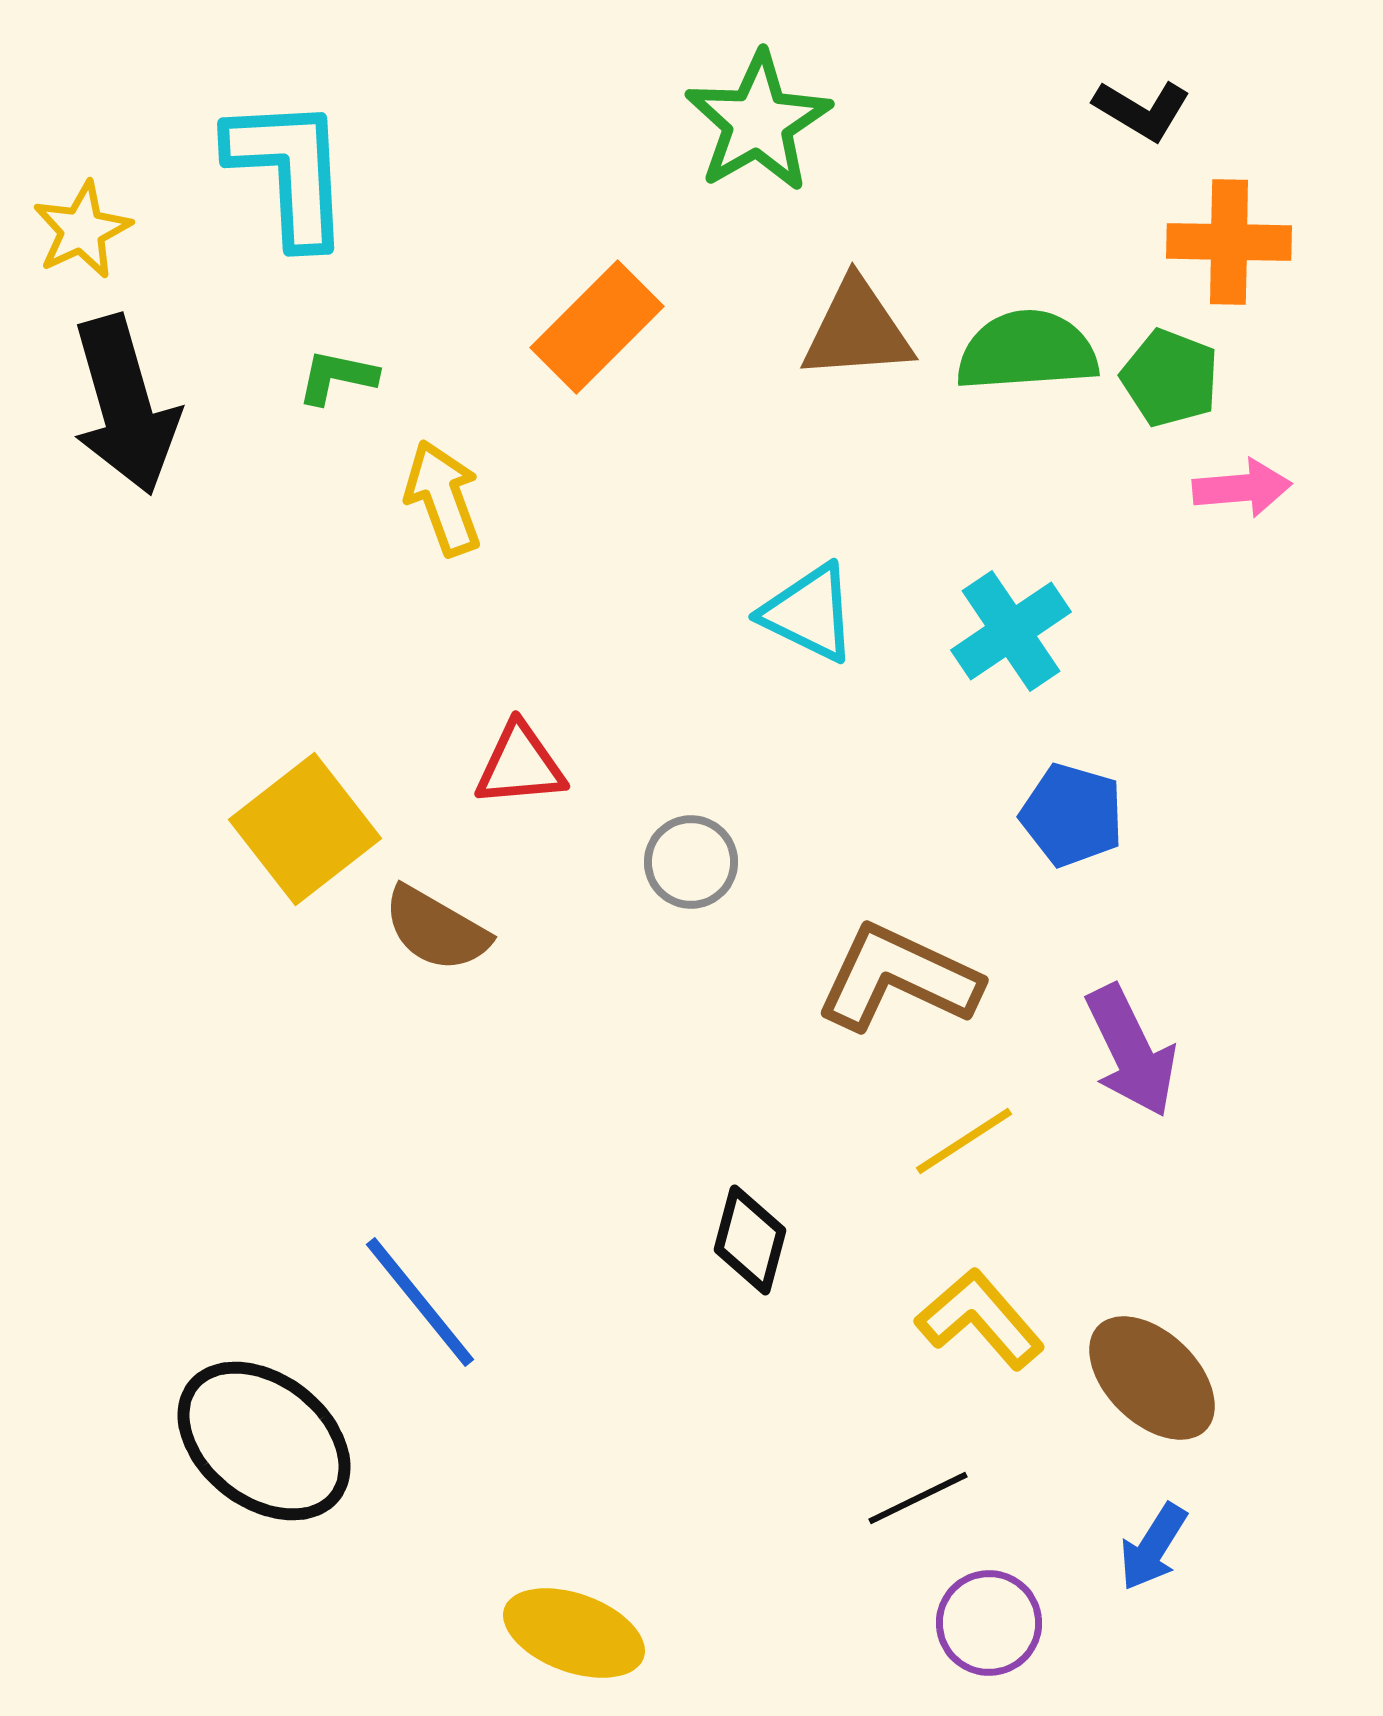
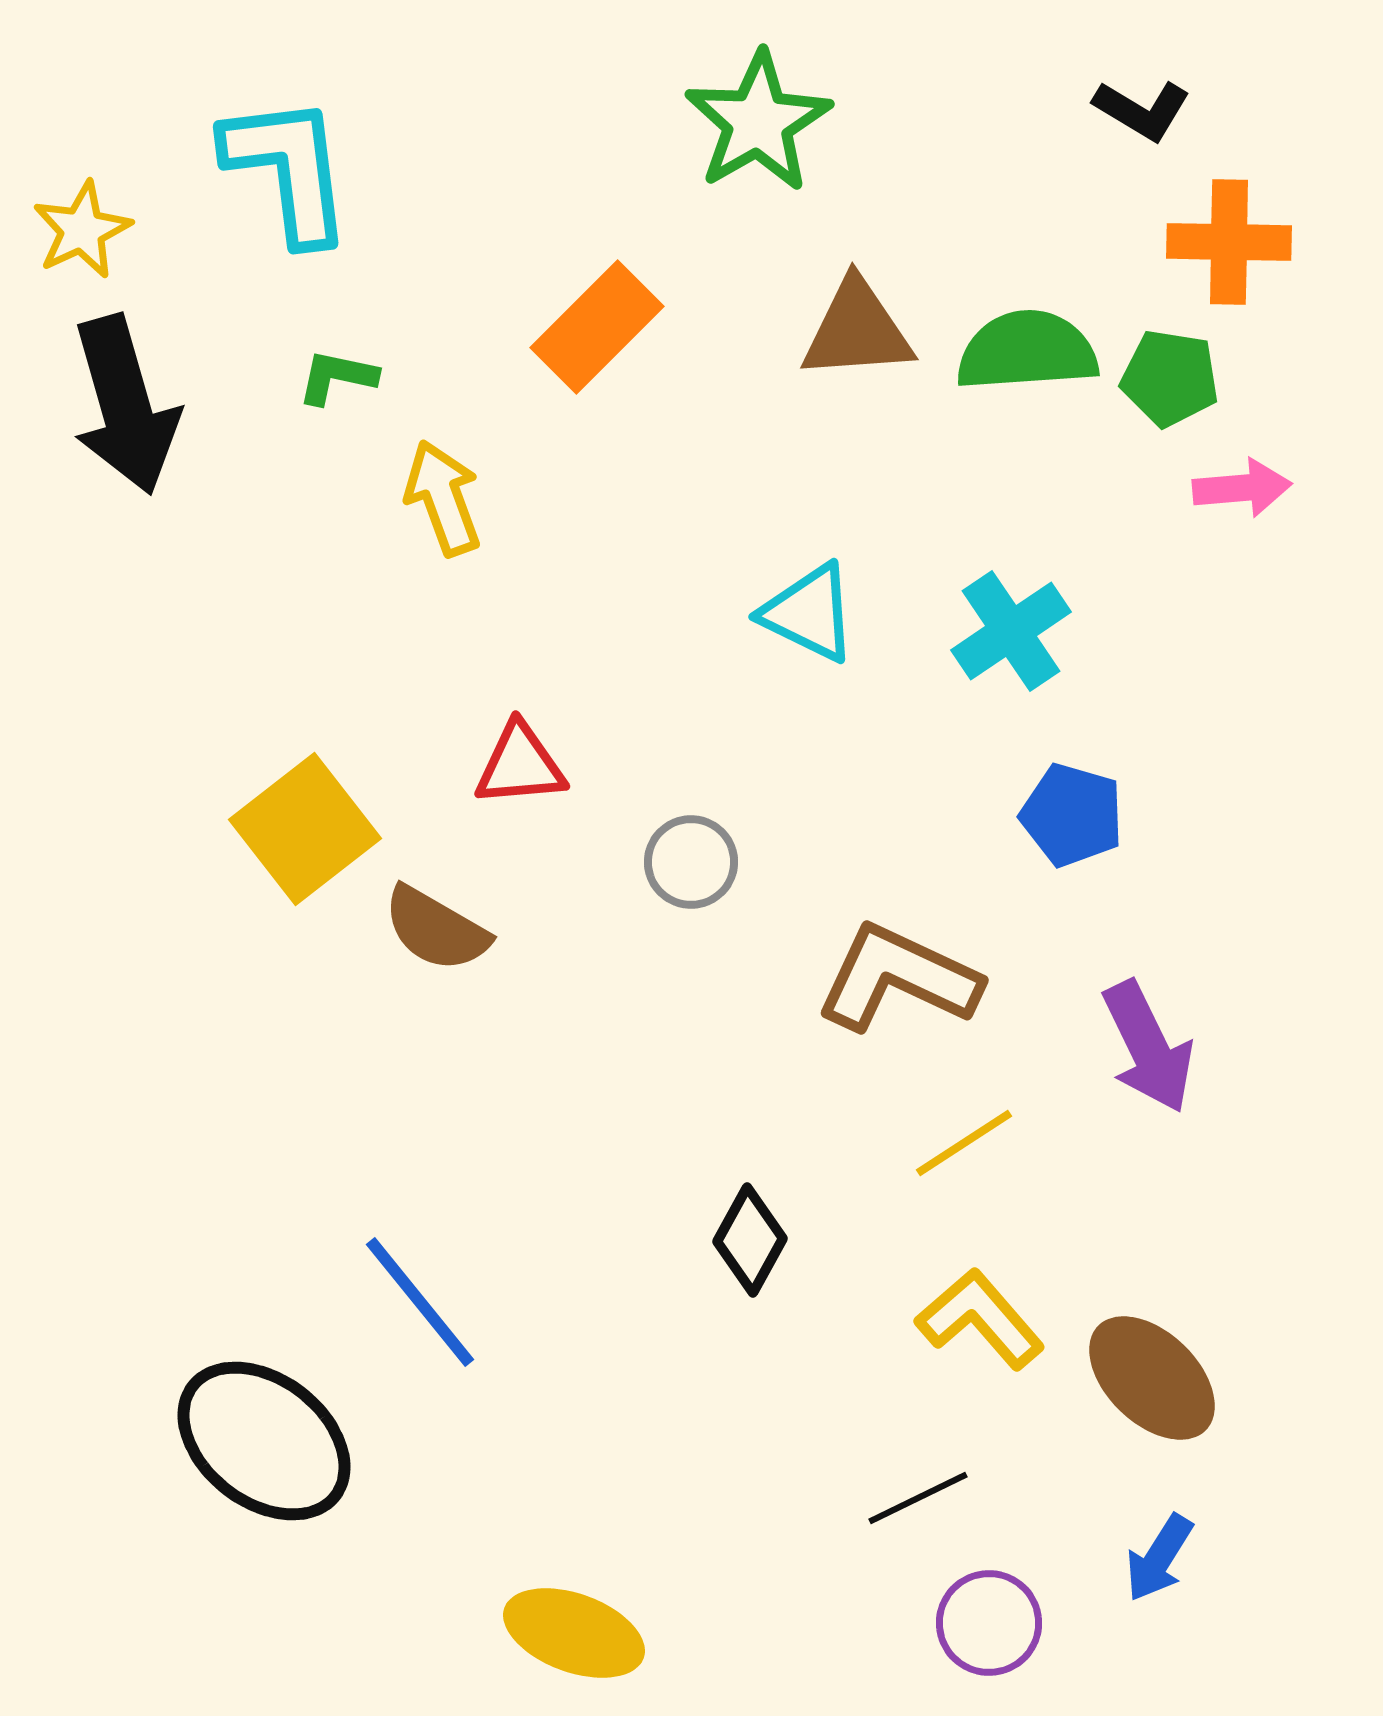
cyan L-shape: moved 1 px left, 2 px up; rotated 4 degrees counterclockwise
green pentagon: rotated 12 degrees counterclockwise
purple arrow: moved 17 px right, 4 px up
yellow line: moved 2 px down
black diamond: rotated 14 degrees clockwise
blue arrow: moved 6 px right, 11 px down
